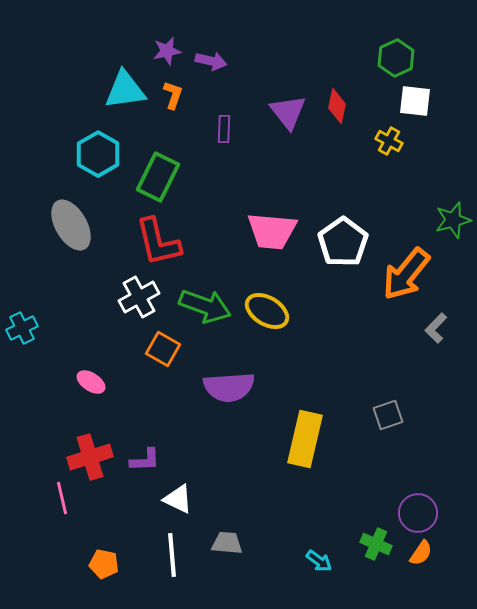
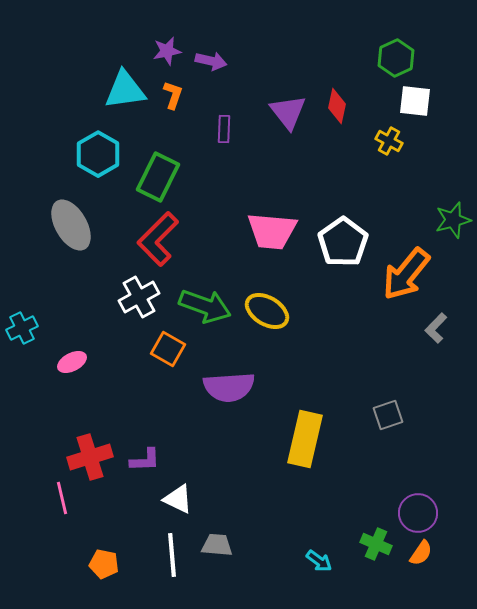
red L-shape: moved 3 px up; rotated 58 degrees clockwise
orange square: moved 5 px right
pink ellipse: moved 19 px left, 20 px up; rotated 60 degrees counterclockwise
gray trapezoid: moved 10 px left, 2 px down
